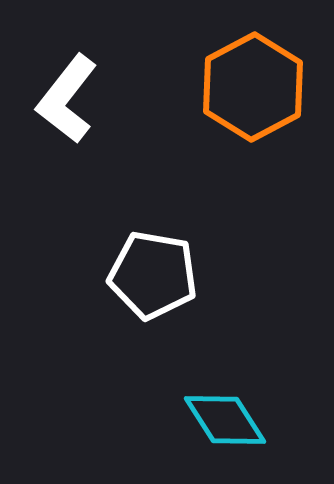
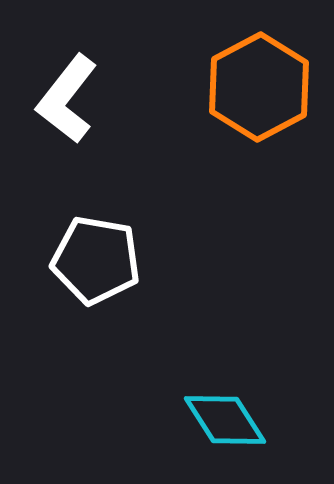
orange hexagon: moved 6 px right
white pentagon: moved 57 px left, 15 px up
